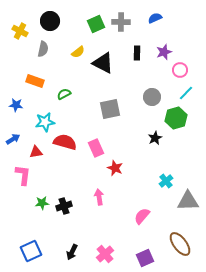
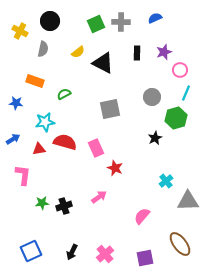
cyan line: rotated 21 degrees counterclockwise
blue star: moved 2 px up
red triangle: moved 3 px right, 3 px up
pink arrow: rotated 63 degrees clockwise
purple square: rotated 12 degrees clockwise
